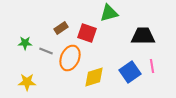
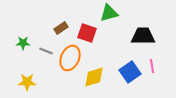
green star: moved 2 px left
